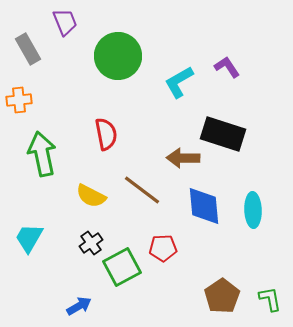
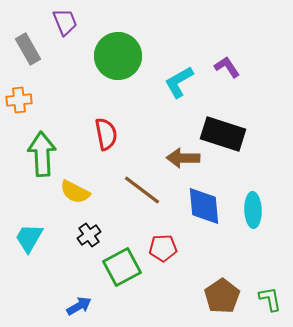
green arrow: rotated 9 degrees clockwise
yellow semicircle: moved 16 px left, 4 px up
black cross: moved 2 px left, 8 px up
